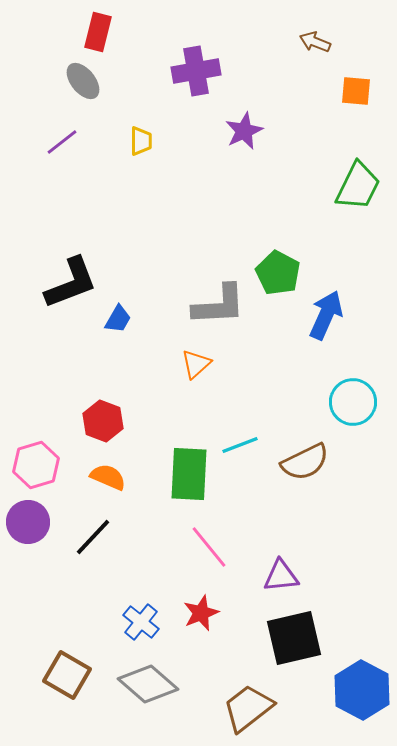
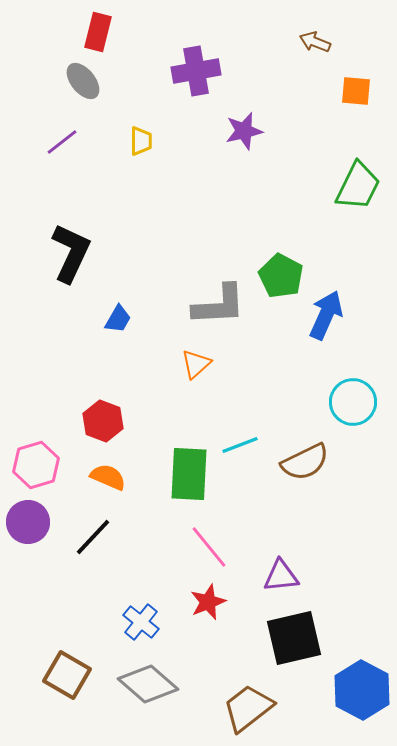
purple star: rotated 12 degrees clockwise
green pentagon: moved 3 px right, 3 px down
black L-shape: moved 30 px up; rotated 44 degrees counterclockwise
red star: moved 7 px right, 11 px up
